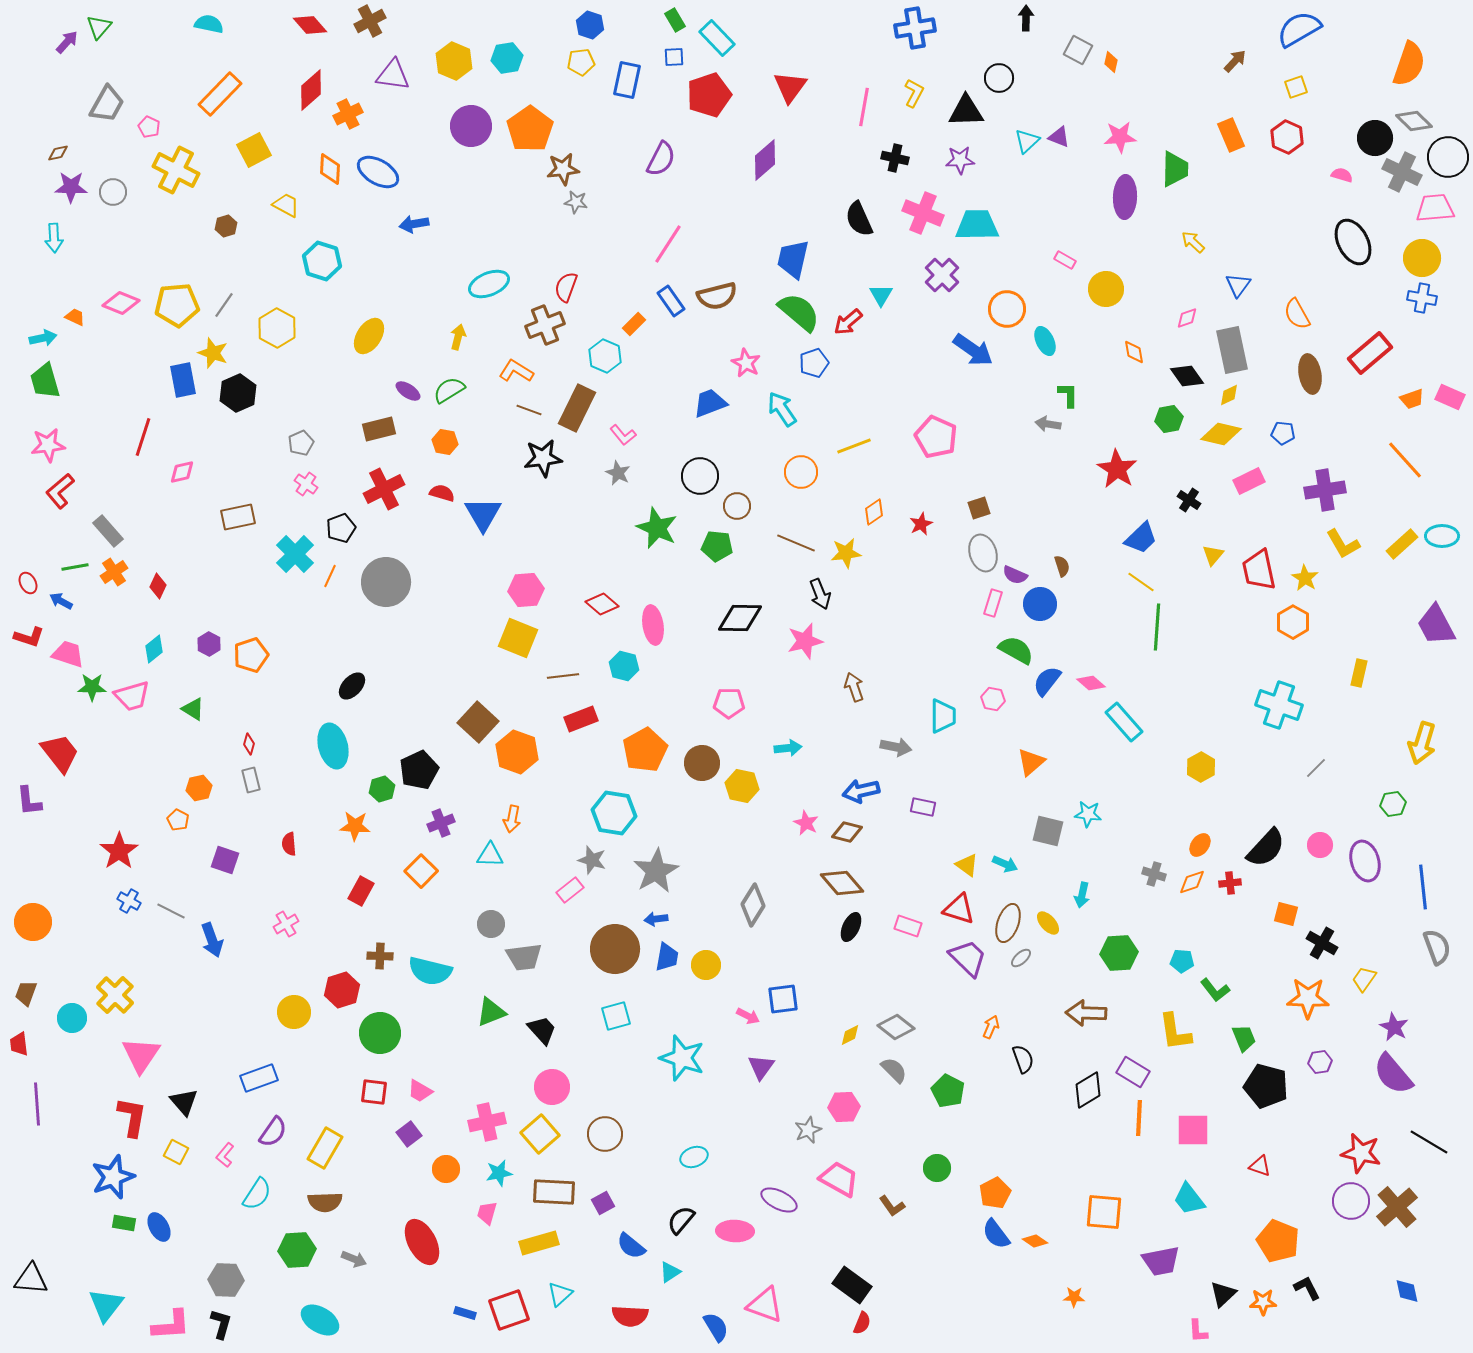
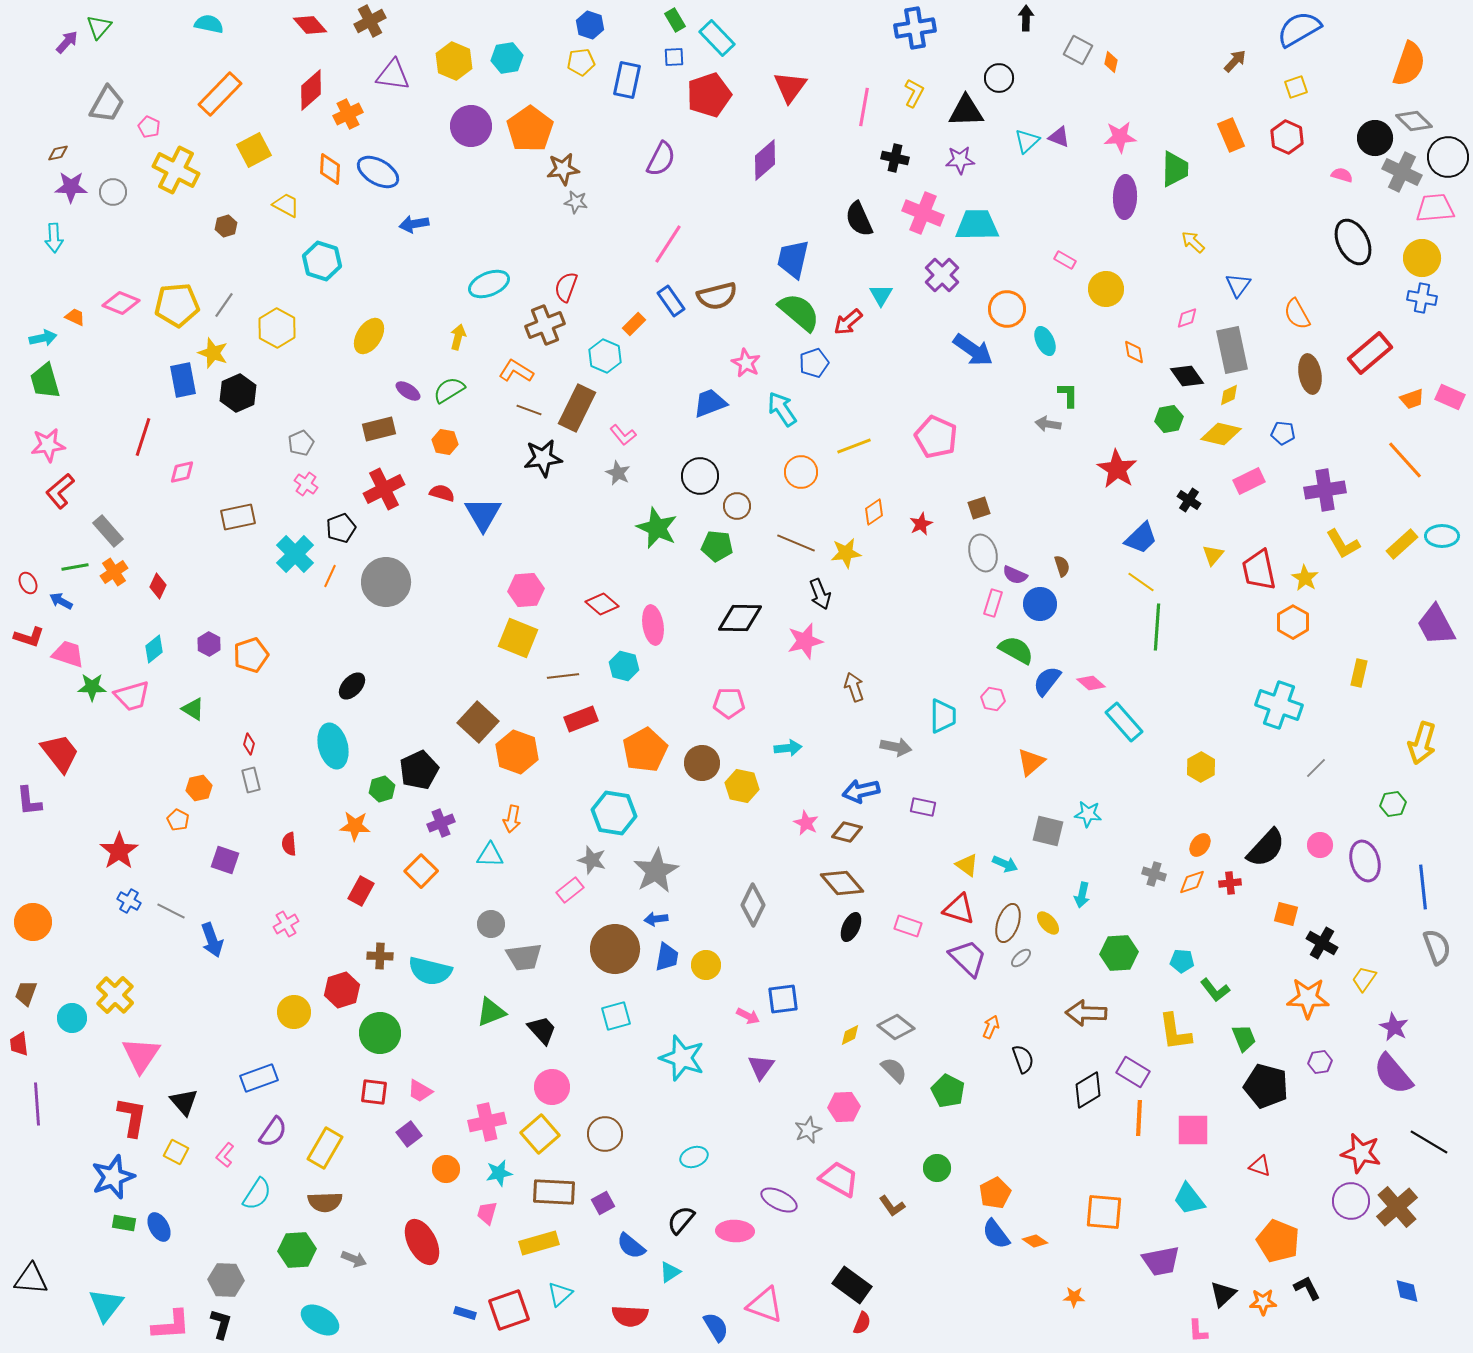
gray diamond at (753, 905): rotated 6 degrees counterclockwise
